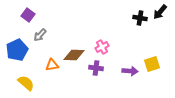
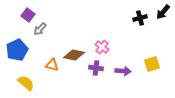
black arrow: moved 3 px right
black cross: rotated 24 degrees counterclockwise
gray arrow: moved 6 px up
pink cross: rotated 24 degrees counterclockwise
brown diamond: rotated 10 degrees clockwise
orange triangle: rotated 24 degrees clockwise
purple arrow: moved 7 px left
